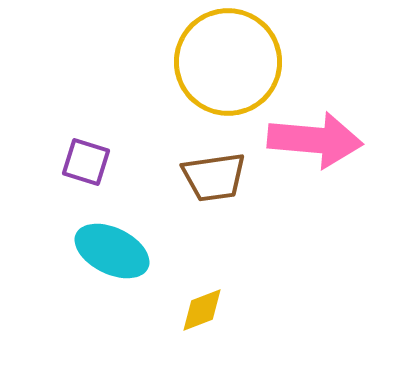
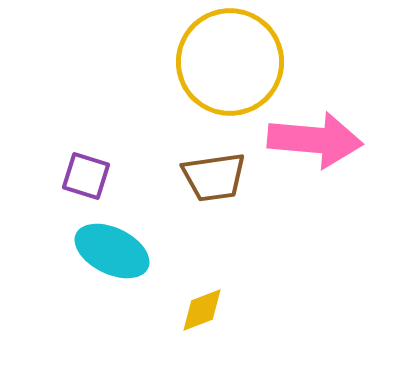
yellow circle: moved 2 px right
purple square: moved 14 px down
